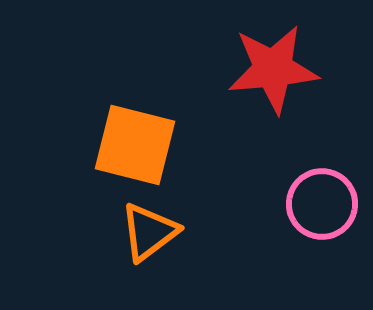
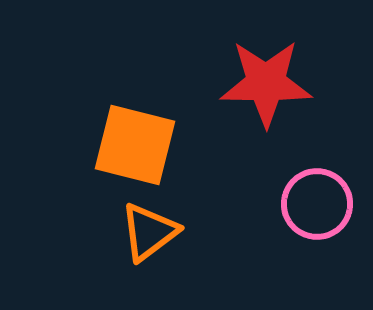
red star: moved 7 px left, 14 px down; rotated 6 degrees clockwise
pink circle: moved 5 px left
